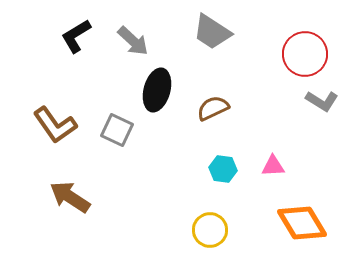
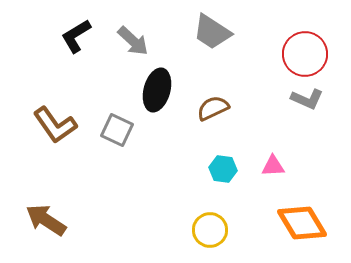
gray L-shape: moved 15 px left, 2 px up; rotated 8 degrees counterclockwise
brown arrow: moved 24 px left, 23 px down
